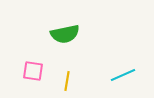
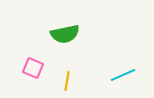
pink square: moved 3 px up; rotated 15 degrees clockwise
